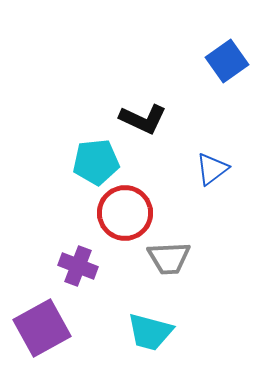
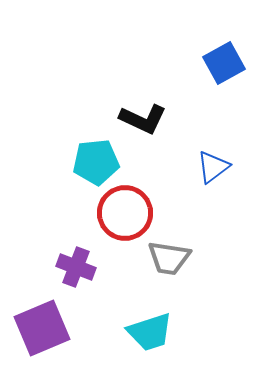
blue square: moved 3 px left, 2 px down; rotated 6 degrees clockwise
blue triangle: moved 1 px right, 2 px up
gray trapezoid: rotated 12 degrees clockwise
purple cross: moved 2 px left, 1 px down
purple square: rotated 6 degrees clockwise
cyan trapezoid: rotated 33 degrees counterclockwise
